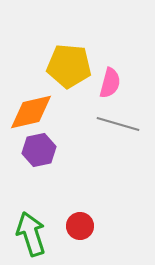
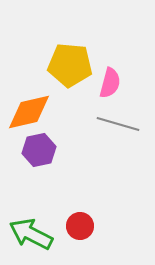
yellow pentagon: moved 1 px right, 1 px up
orange diamond: moved 2 px left
green arrow: rotated 45 degrees counterclockwise
